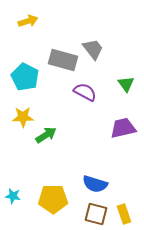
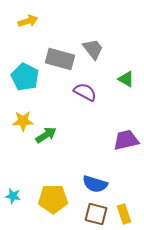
gray rectangle: moved 3 px left, 1 px up
green triangle: moved 5 px up; rotated 24 degrees counterclockwise
yellow star: moved 4 px down
purple trapezoid: moved 3 px right, 12 px down
